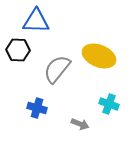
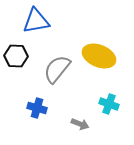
blue triangle: rotated 12 degrees counterclockwise
black hexagon: moved 2 px left, 6 px down
